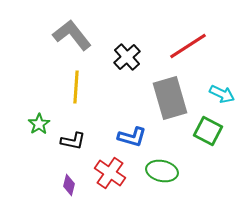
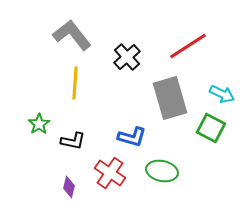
yellow line: moved 1 px left, 4 px up
green square: moved 3 px right, 3 px up
purple diamond: moved 2 px down
